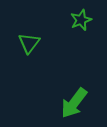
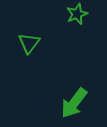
green star: moved 4 px left, 6 px up
